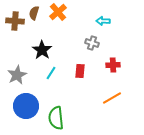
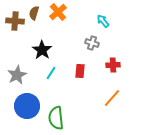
cyan arrow: rotated 48 degrees clockwise
orange line: rotated 18 degrees counterclockwise
blue circle: moved 1 px right
